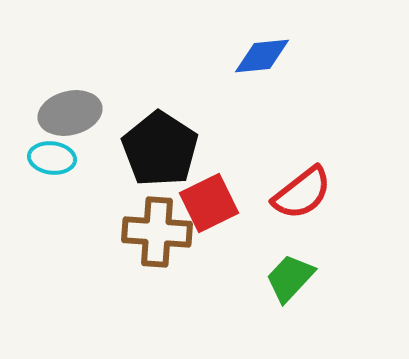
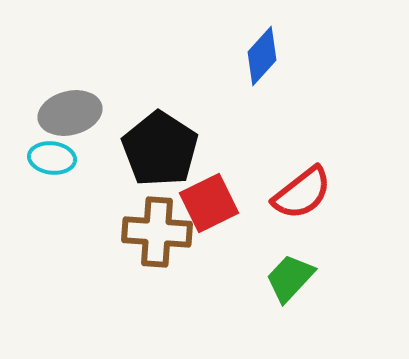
blue diamond: rotated 42 degrees counterclockwise
